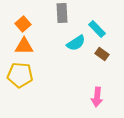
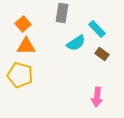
gray rectangle: rotated 12 degrees clockwise
orange triangle: moved 2 px right
yellow pentagon: rotated 10 degrees clockwise
